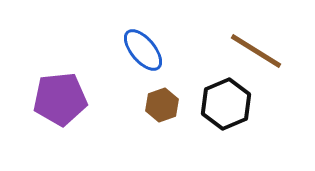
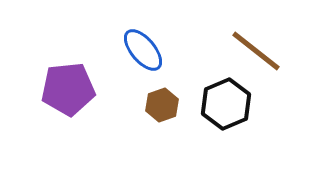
brown line: rotated 6 degrees clockwise
purple pentagon: moved 8 px right, 10 px up
